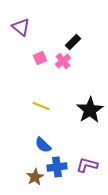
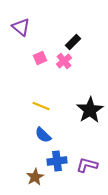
pink cross: moved 1 px right
blue semicircle: moved 10 px up
blue cross: moved 6 px up
